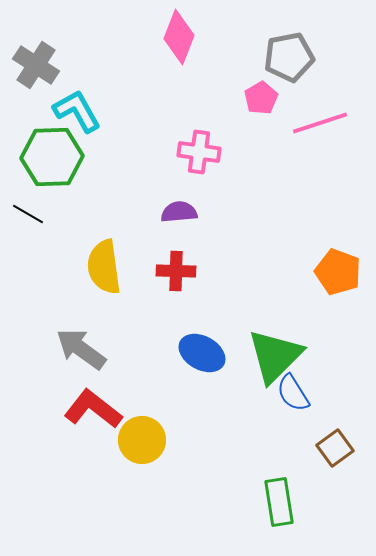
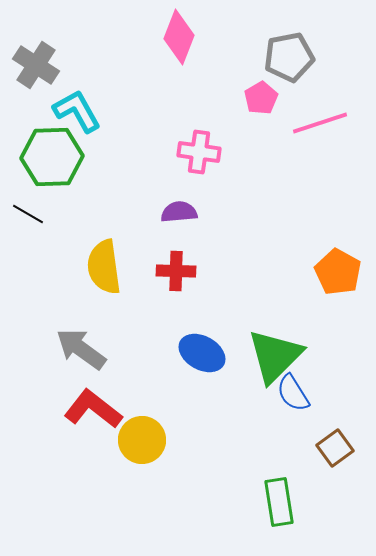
orange pentagon: rotated 9 degrees clockwise
